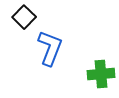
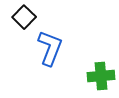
green cross: moved 2 px down
